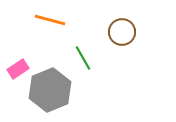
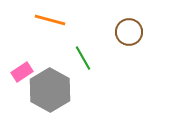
brown circle: moved 7 px right
pink rectangle: moved 4 px right, 3 px down
gray hexagon: rotated 9 degrees counterclockwise
